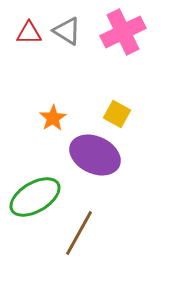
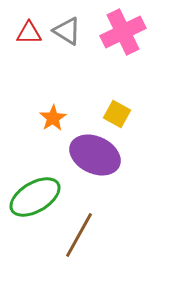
brown line: moved 2 px down
